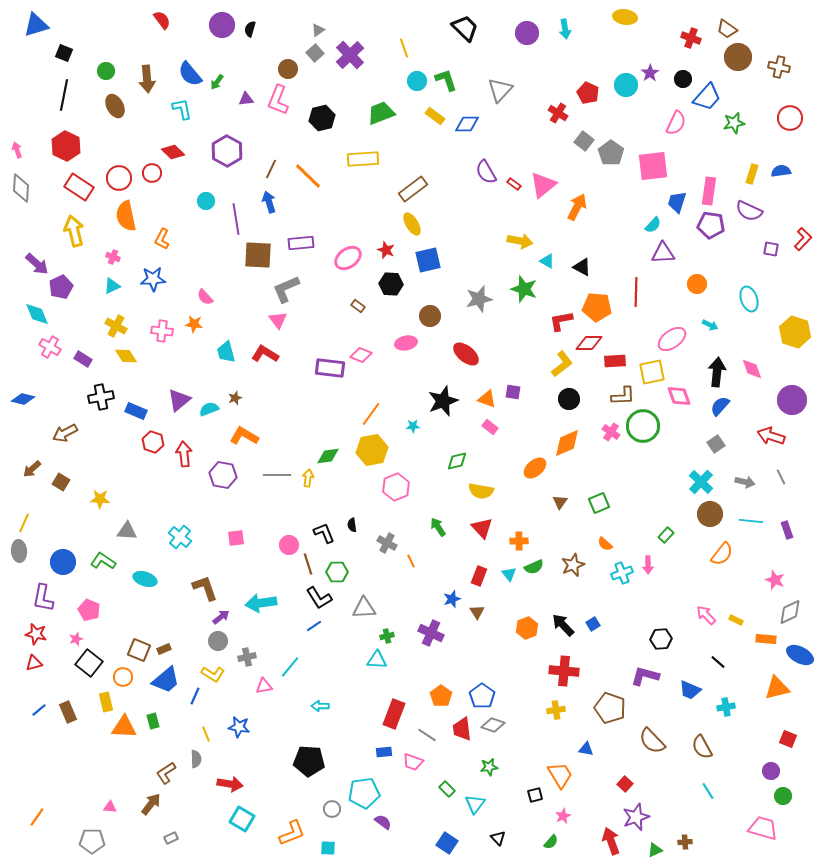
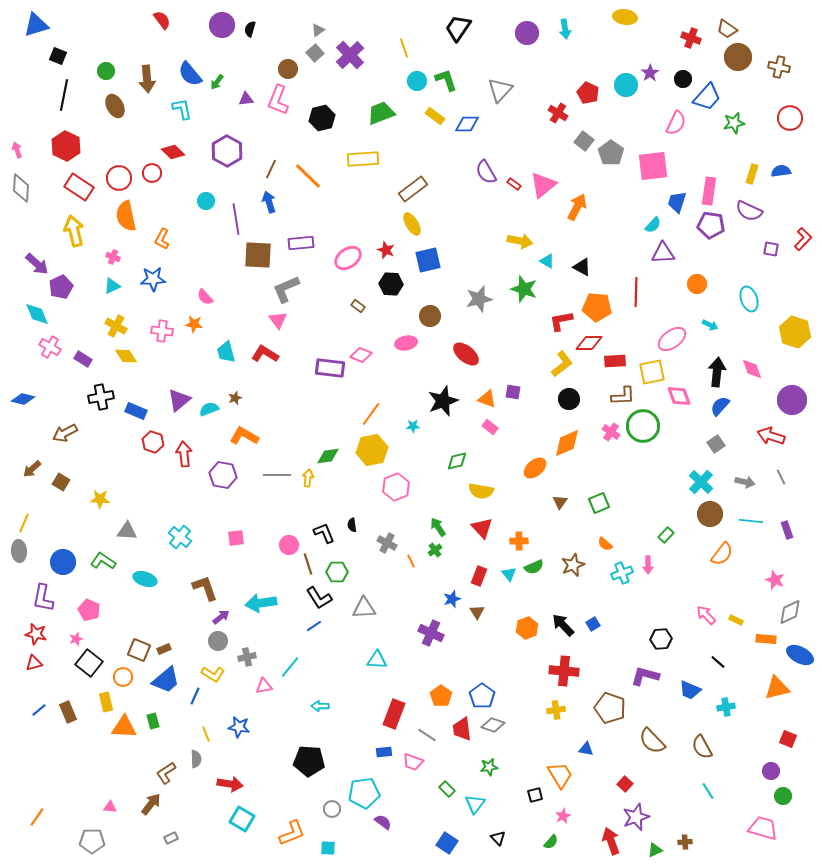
black trapezoid at (465, 28): moved 7 px left; rotated 100 degrees counterclockwise
black square at (64, 53): moved 6 px left, 3 px down
green cross at (387, 636): moved 48 px right, 86 px up; rotated 24 degrees counterclockwise
